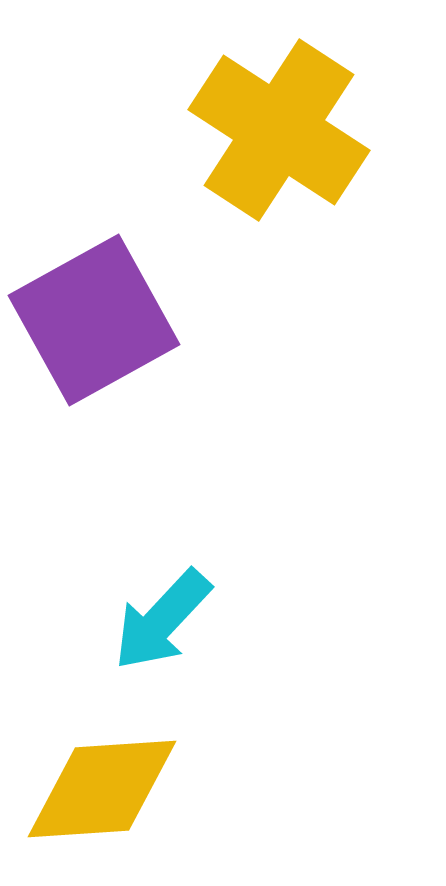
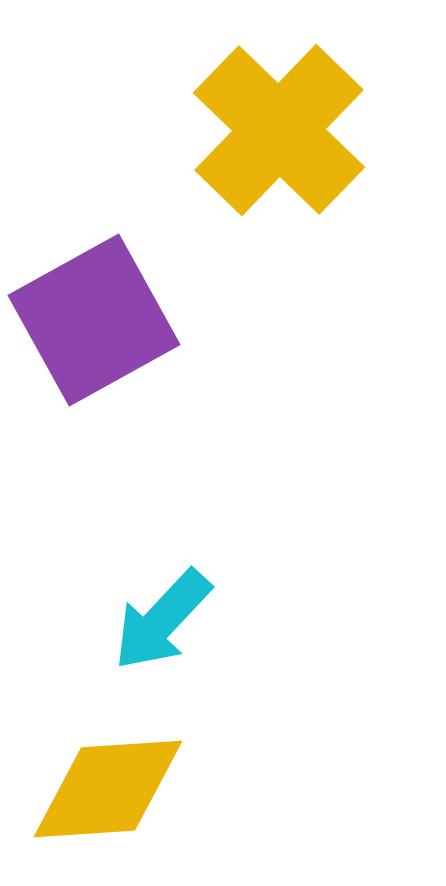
yellow cross: rotated 11 degrees clockwise
yellow diamond: moved 6 px right
